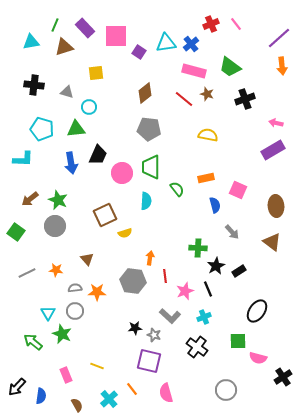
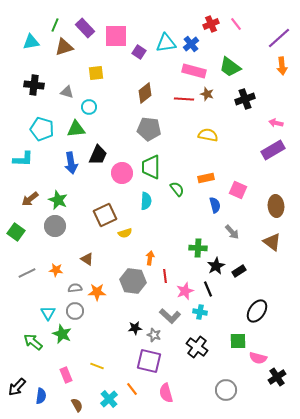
red line at (184, 99): rotated 36 degrees counterclockwise
brown triangle at (87, 259): rotated 16 degrees counterclockwise
cyan cross at (204, 317): moved 4 px left, 5 px up; rotated 32 degrees clockwise
black cross at (283, 377): moved 6 px left
